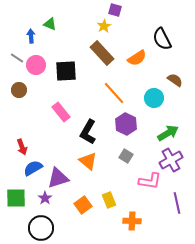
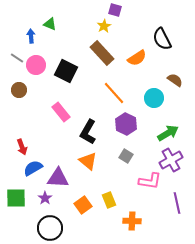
black square: rotated 30 degrees clockwise
purple triangle: rotated 20 degrees clockwise
black circle: moved 9 px right
